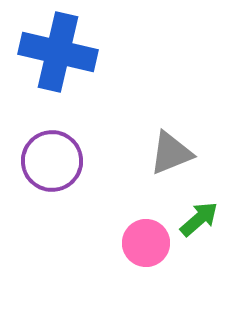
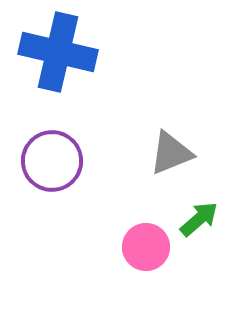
pink circle: moved 4 px down
